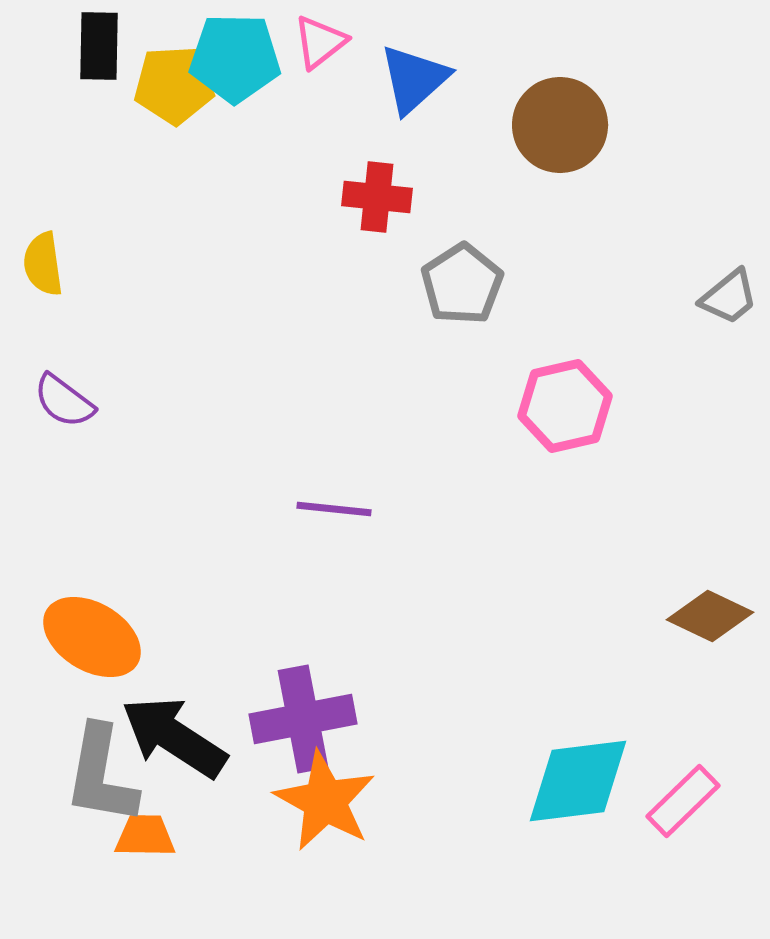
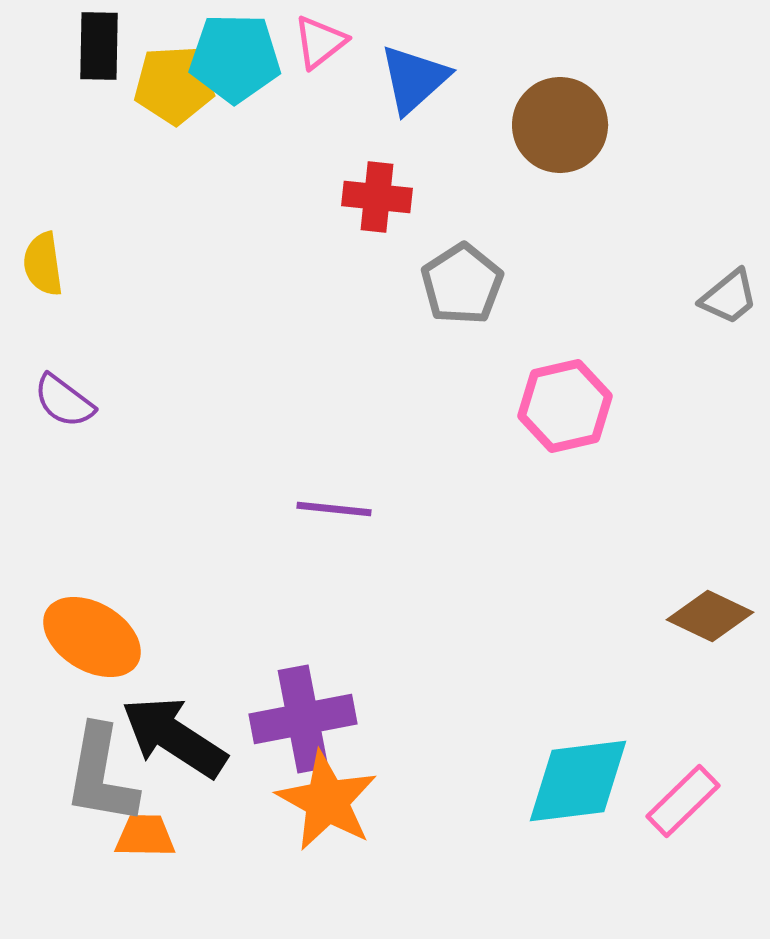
orange star: moved 2 px right
